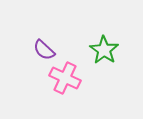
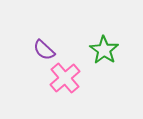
pink cross: rotated 24 degrees clockwise
